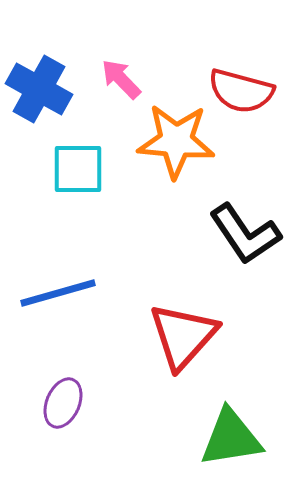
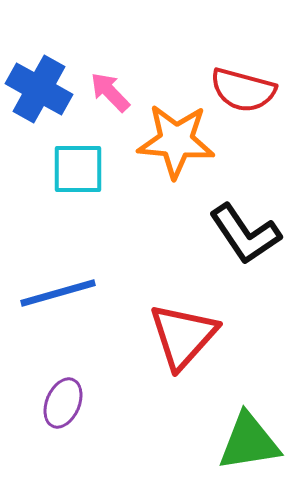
pink arrow: moved 11 px left, 13 px down
red semicircle: moved 2 px right, 1 px up
green triangle: moved 18 px right, 4 px down
